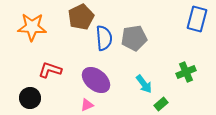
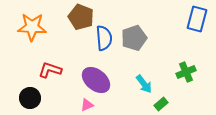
brown pentagon: rotated 25 degrees counterclockwise
gray pentagon: rotated 10 degrees counterclockwise
